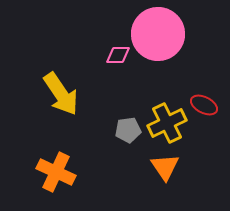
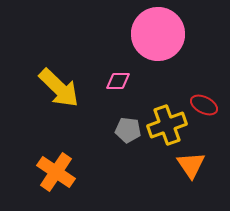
pink diamond: moved 26 px down
yellow arrow: moved 2 px left, 6 px up; rotated 12 degrees counterclockwise
yellow cross: moved 2 px down; rotated 6 degrees clockwise
gray pentagon: rotated 15 degrees clockwise
orange triangle: moved 26 px right, 2 px up
orange cross: rotated 9 degrees clockwise
